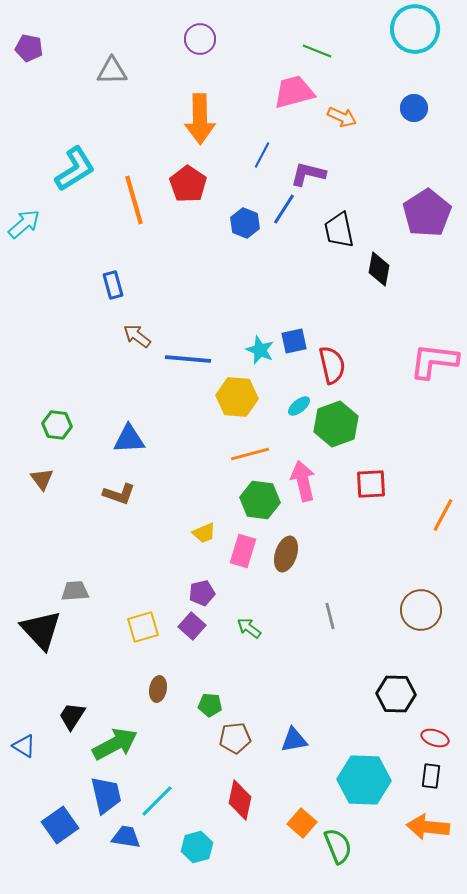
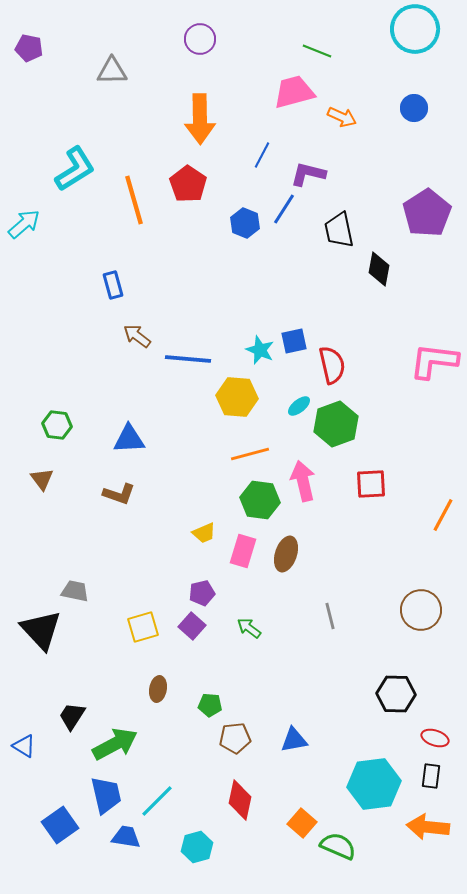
gray trapezoid at (75, 591): rotated 16 degrees clockwise
cyan hexagon at (364, 780): moved 10 px right, 4 px down; rotated 9 degrees counterclockwise
green semicircle at (338, 846): rotated 45 degrees counterclockwise
